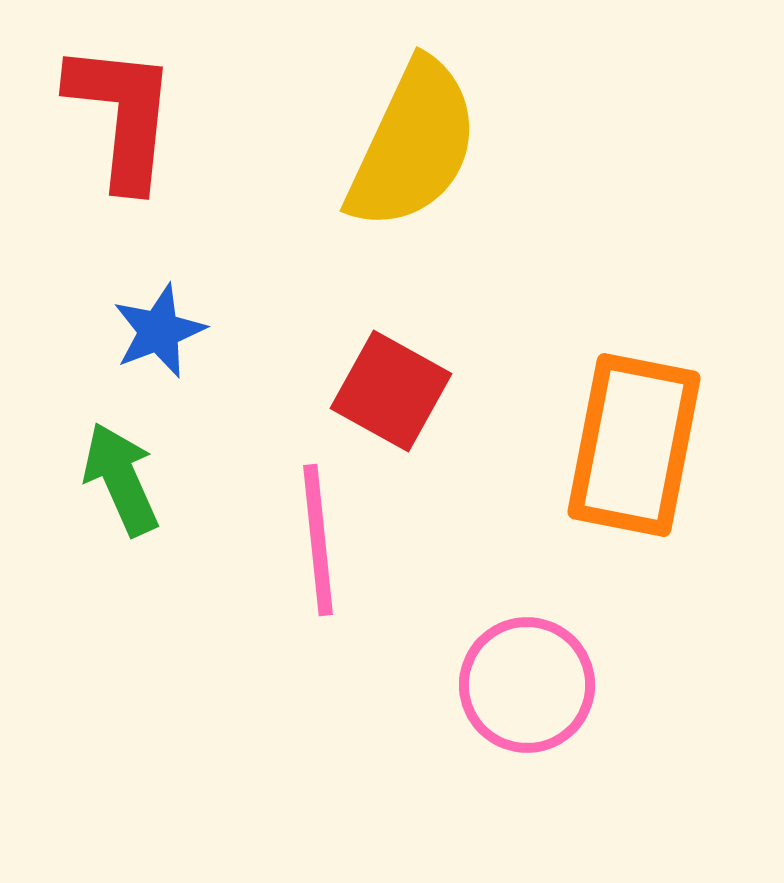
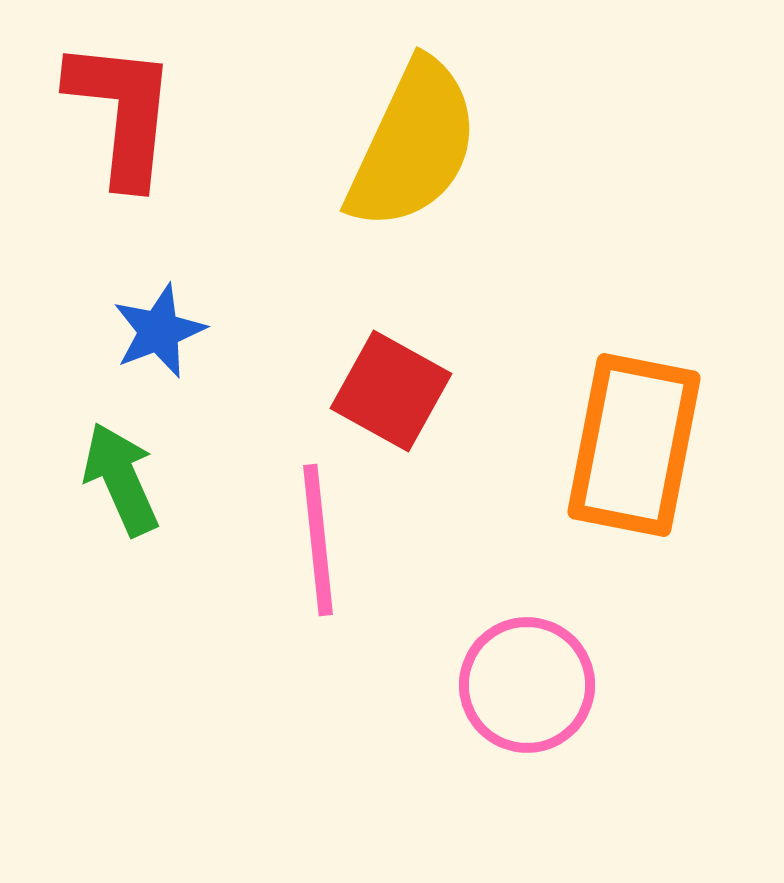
red L-shape: moved 3 px up
